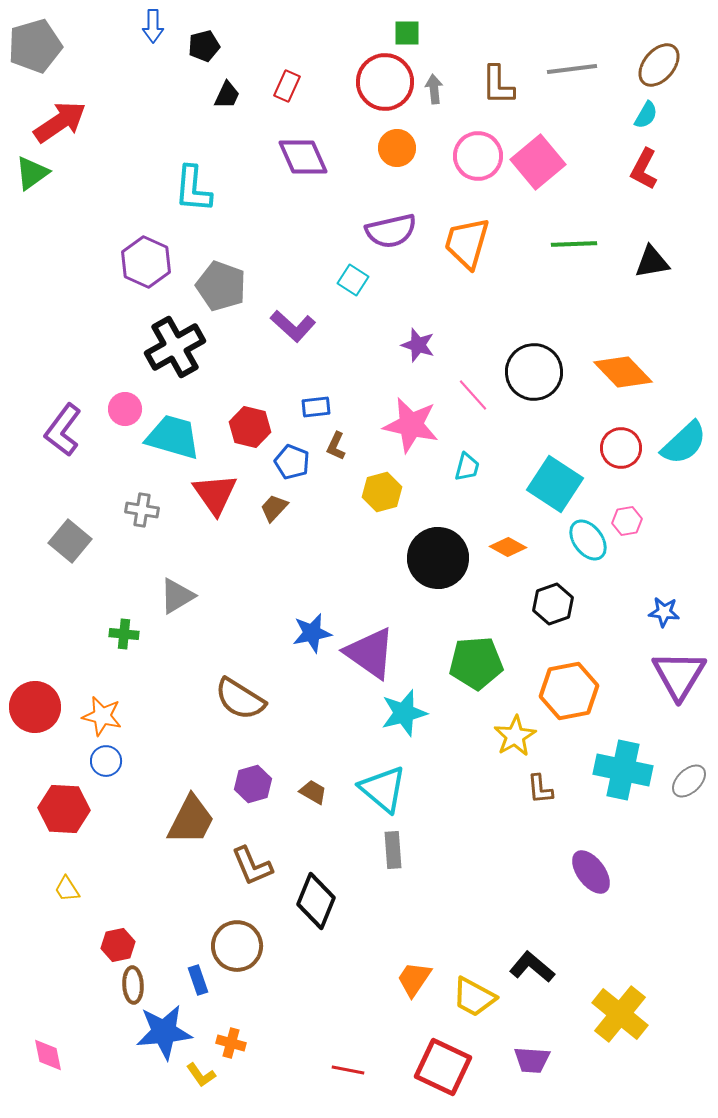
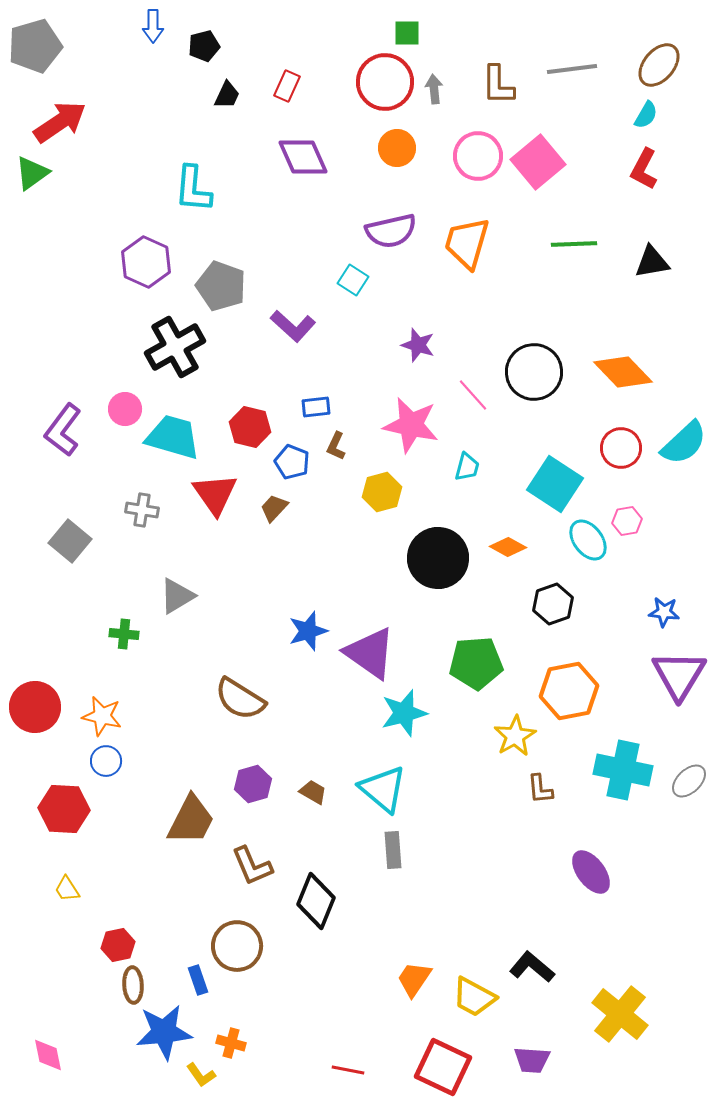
blue star at (312, 633): moved 4 px left, 2 px up; rotated 6 degrees counterclockwise
